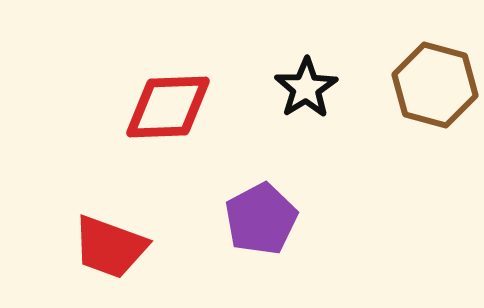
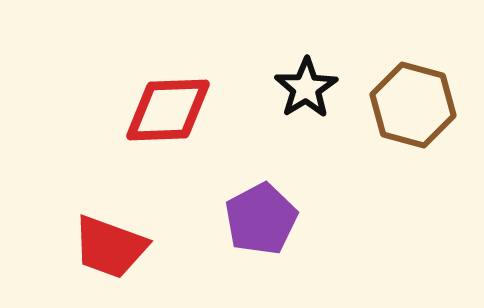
brown hexagon: moved 22 px left, 20 px down
red diamond: moved 3 px down
